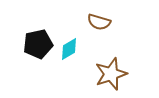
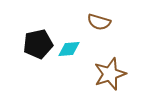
cyan diamond: rotated 25 degrees clockwise
brown star: moved 1 px left
